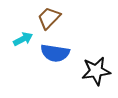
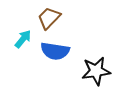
cyan arrow: rotated 24 degrees counterclockwise
blue semicircle: moved 2 px up
